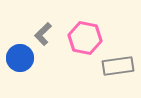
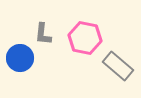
gray L-shape: rotated 40 degrees counterclockwise
gray rectangle: rotated 48 degrees clockwise
